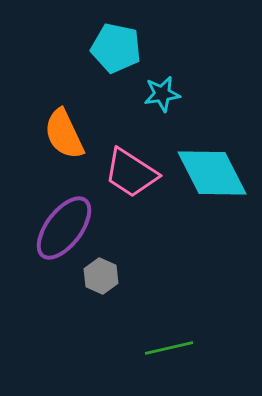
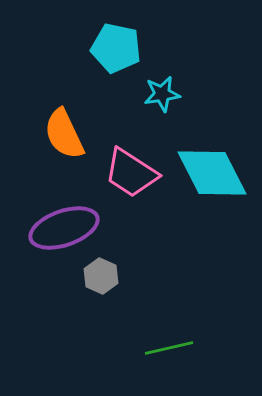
purple ellipse: rotated 34 degrees clockwise
